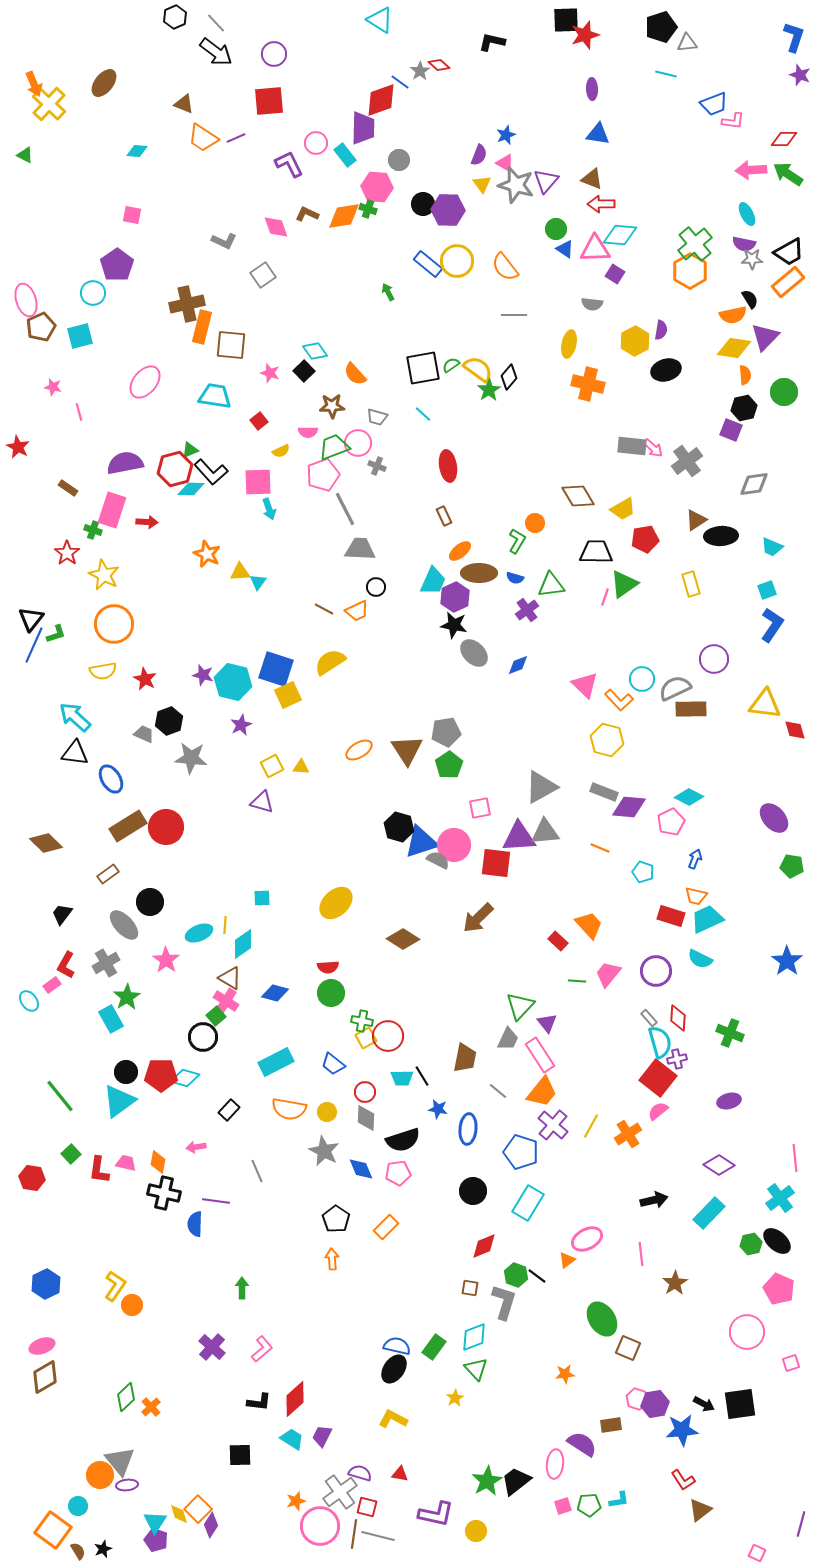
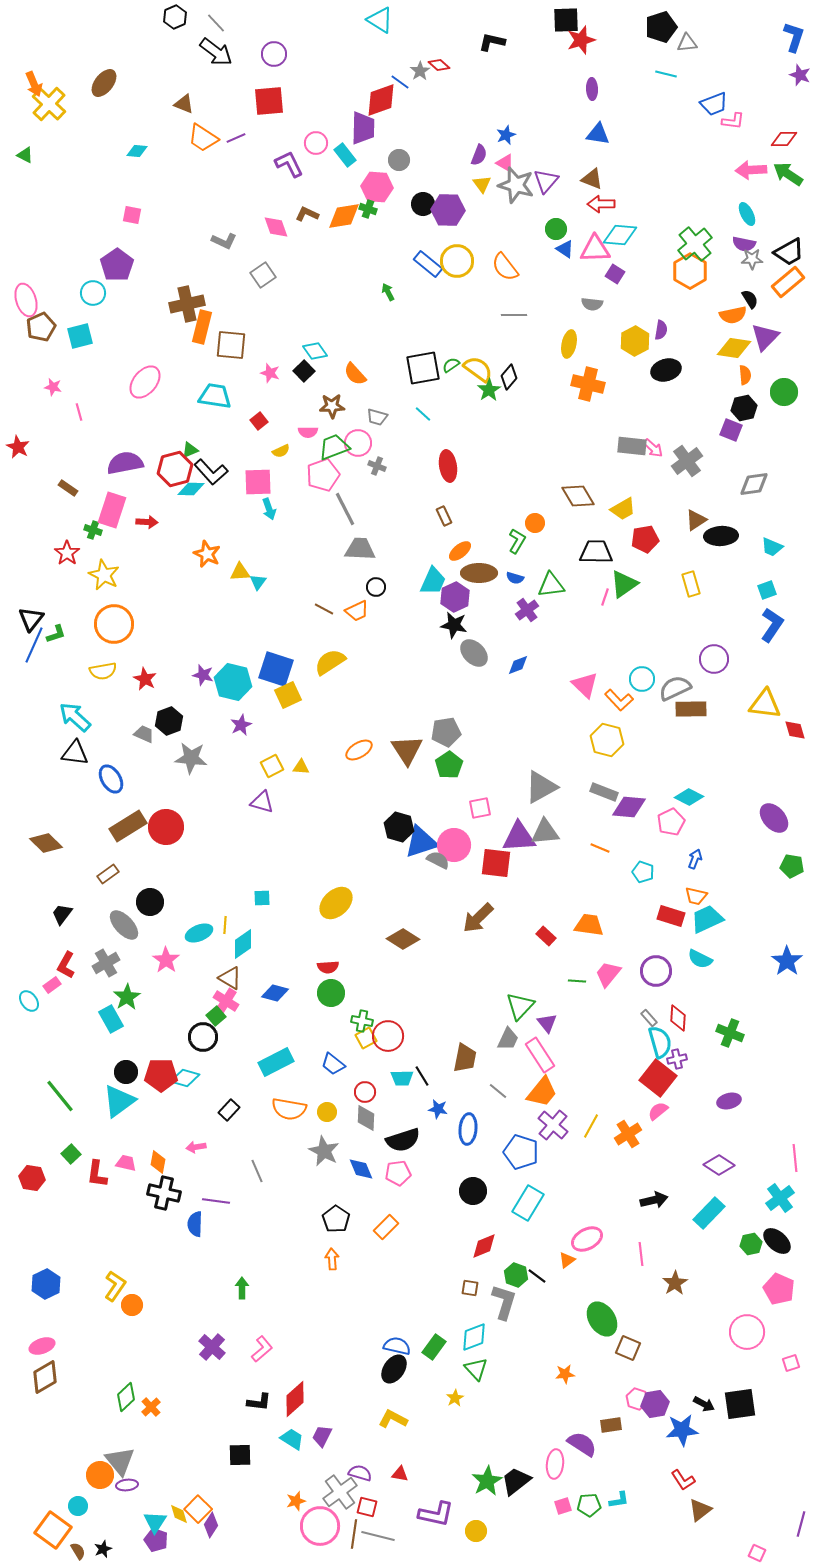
red star at (585, 35): moved 4 px left, 5 px down
orange trapezoid at (589, 925): rotated 40 degrees counterclockwise
red rectangle at (558, 941): moved 12 px left, 5 px up
red L-shape at (99, 1170): moved 2 px left, 4 px down
